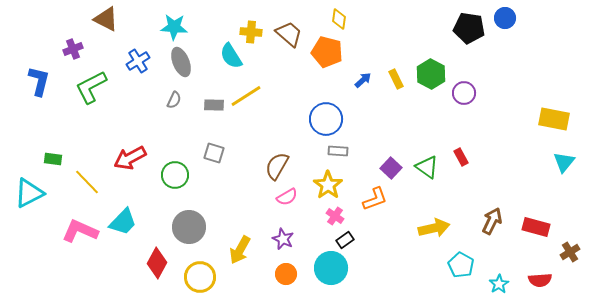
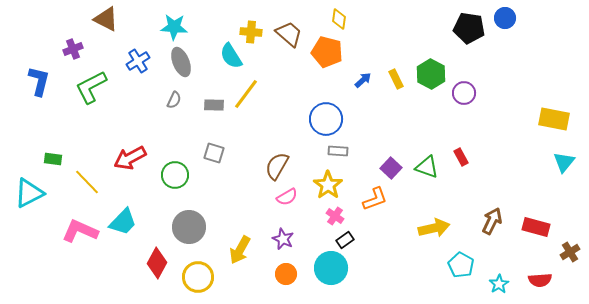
yellow line at (246, 96): moved 2 px up; rotated 20 degrees counterclockwise
green triangle at (427, 167): rotated 15 degrees counterclockwise
yellow circle at (200, 277): moved 2 px left
